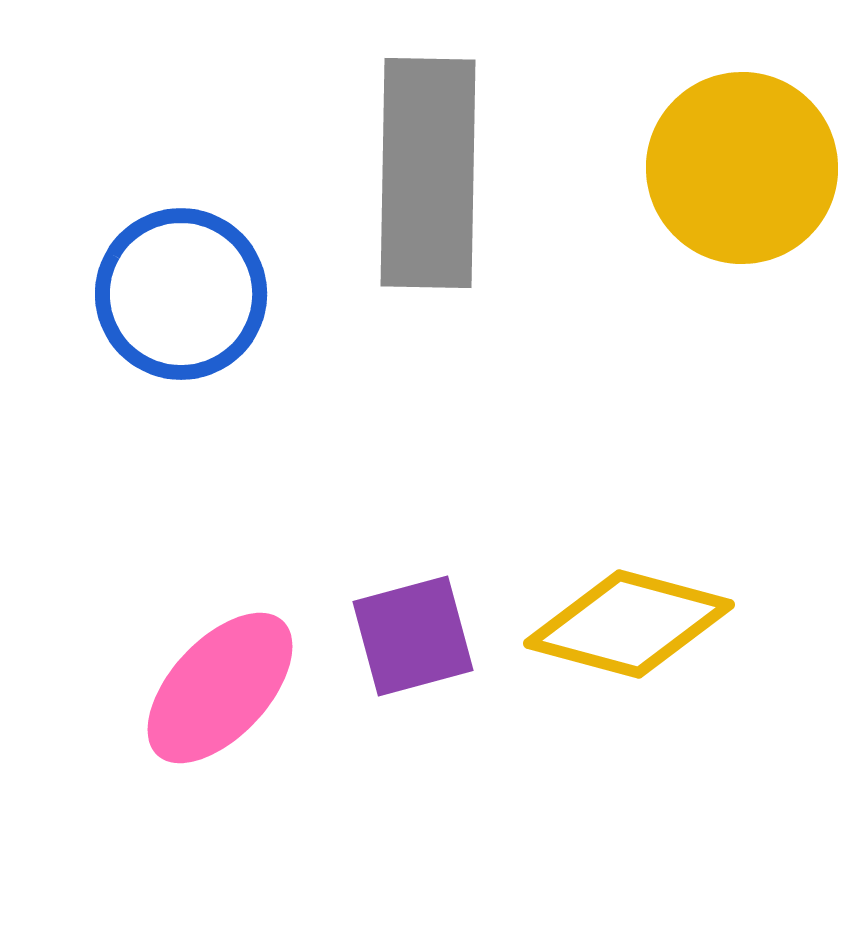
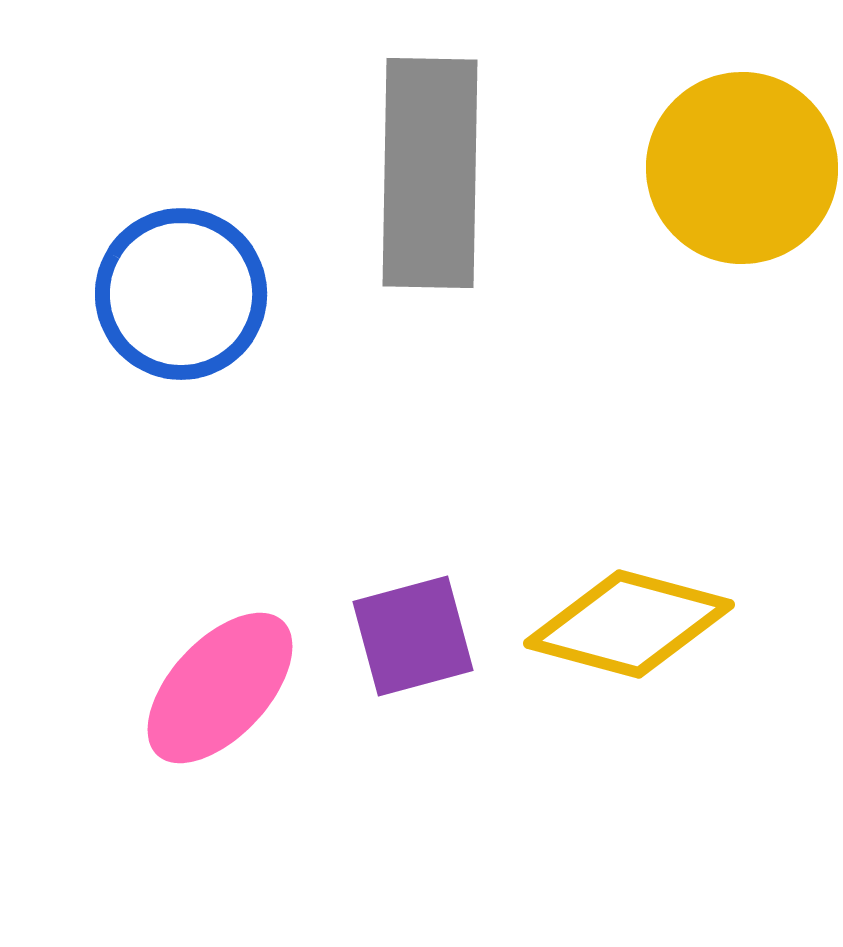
gray rectangle: moved 2 px right
